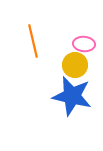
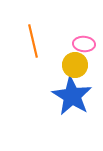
blue star: rotated 18 degrees clockwise
